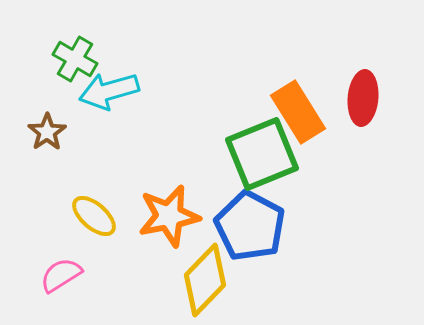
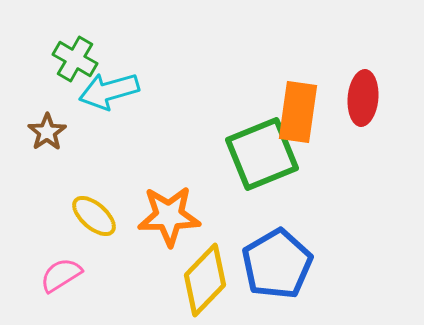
orange rectangle: rotated 40 degrees clockwise
orange star: rotated 10 degrees clockwise
blue pentagon: moved 27 px right, 38 px down; rotated 14 degrees clockwise
